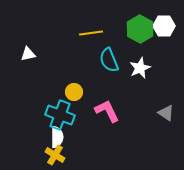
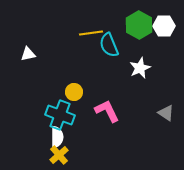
green hexagon: moved 1 px left, 4 px up
cyan semicircle: moved 15 px up
yellow cross: moved 4 px right; rotated 18 degrees clockwise
